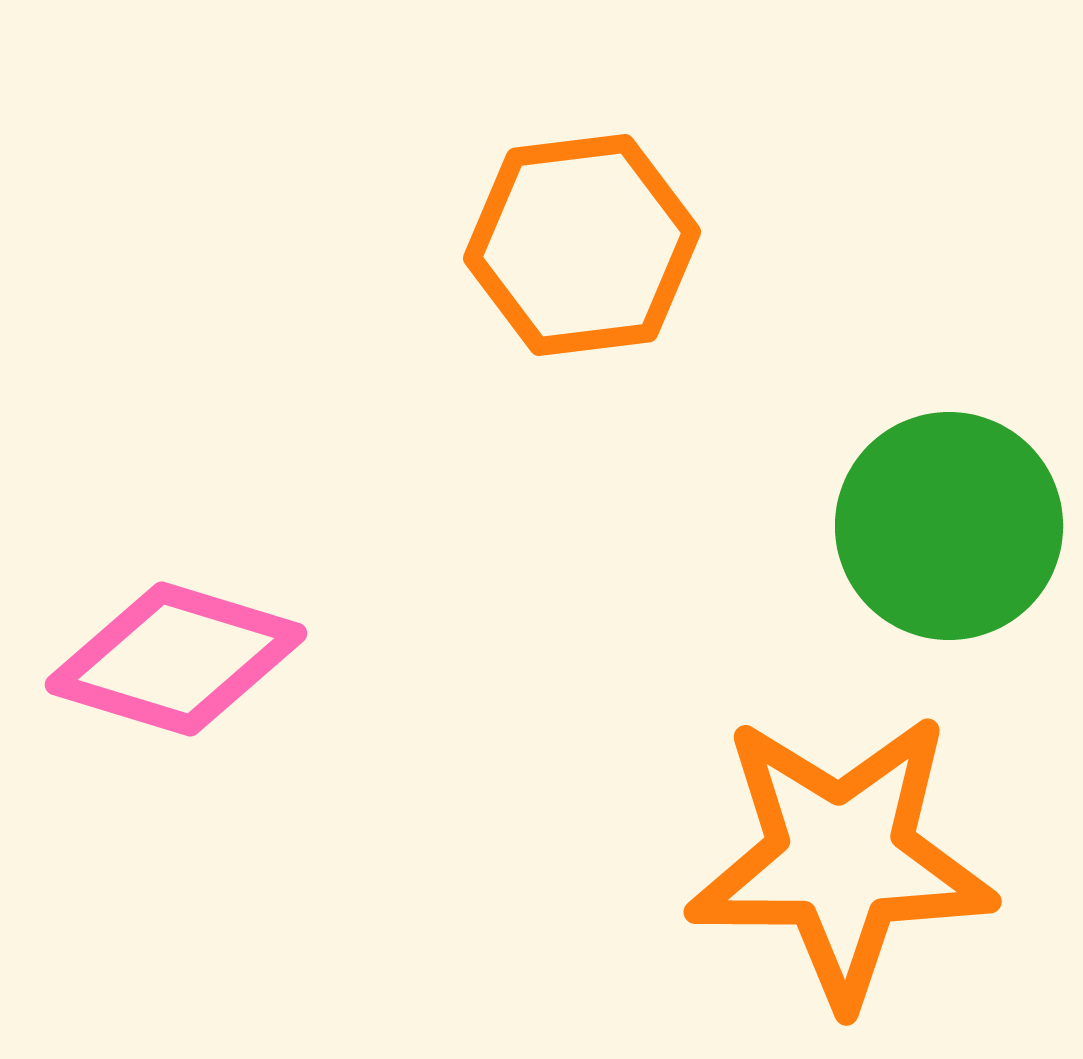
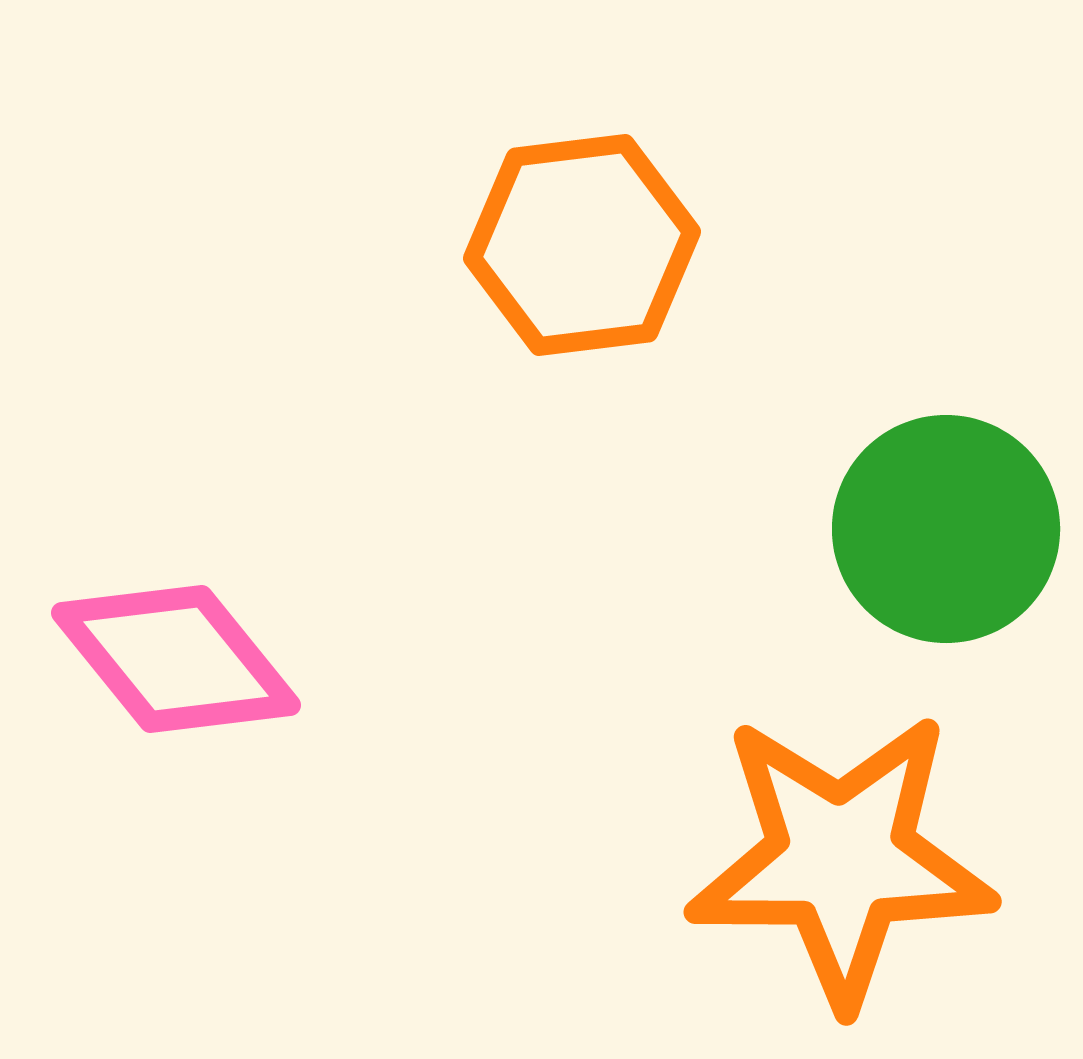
green circle: moved 3 px left, 3 px down
pink diamond: rotated 34 degrees clockwise
